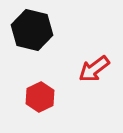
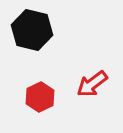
red arrow: moved 2 px left, 15 px down
